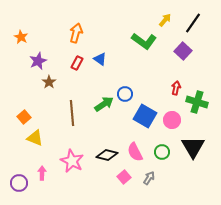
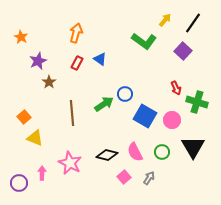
red arrow: rotated 144 degrees clockwise
pink star: moved 2 px left, 2 px down
